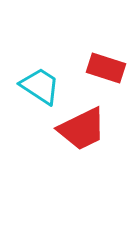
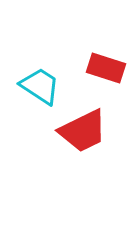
red trapezoid: moved 1 px right, 2 px down
